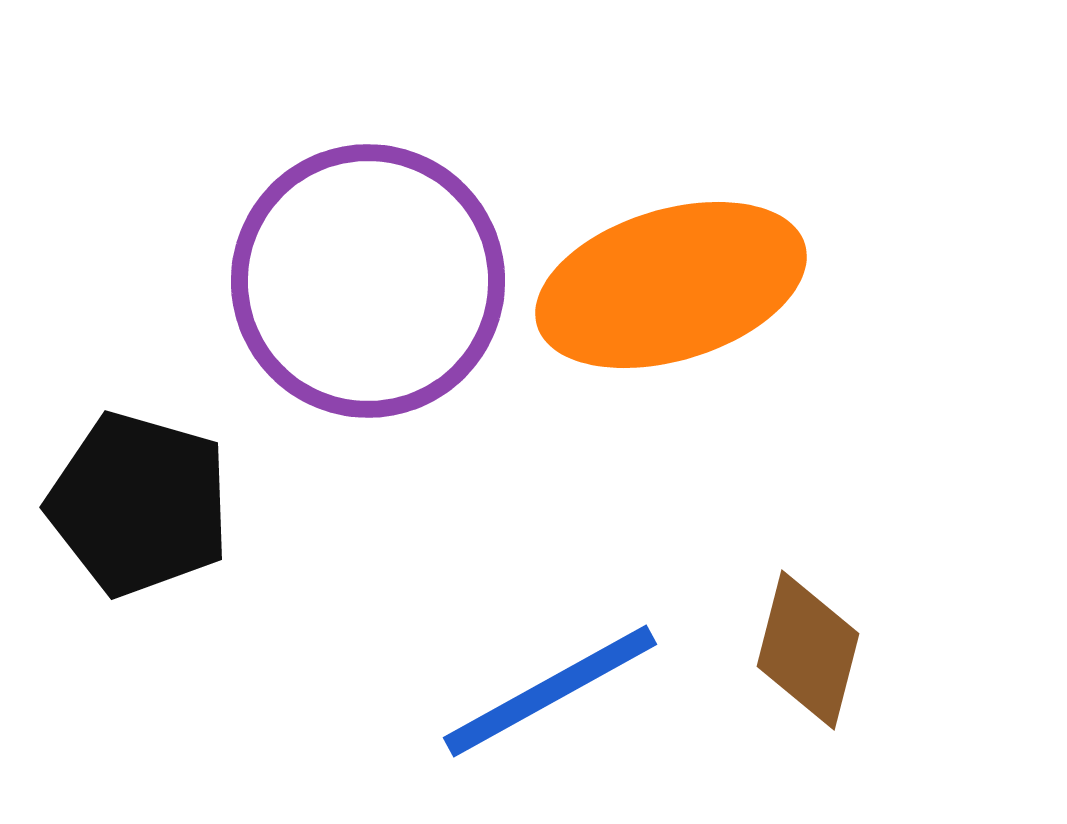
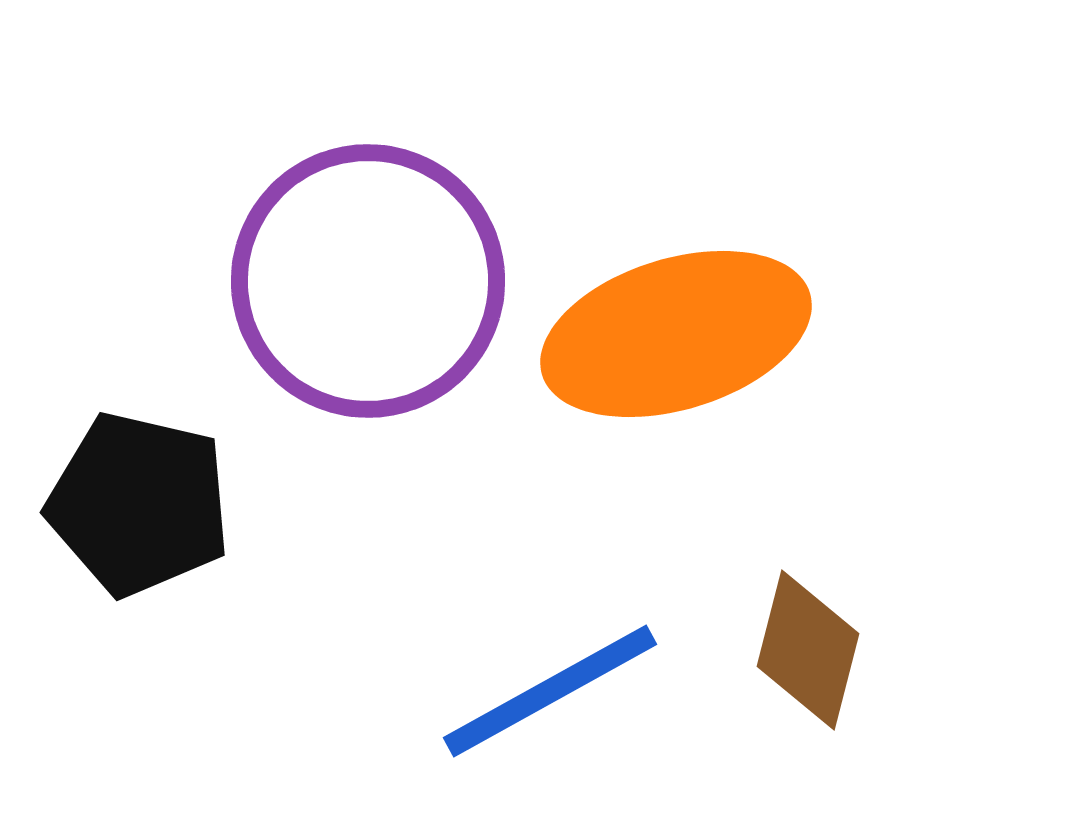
orange ellipse: moved 5 px right, 49 px down
black pentagon: rotated 3 degrees counterclockwise
